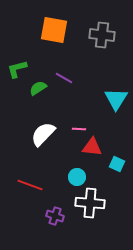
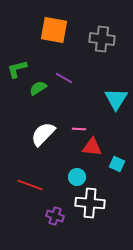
gray cross: moved 4 px down
